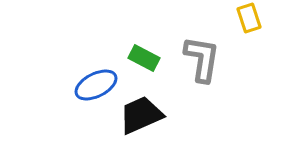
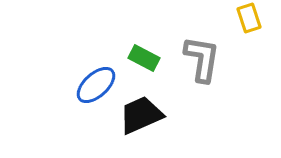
blue ellipse: rotated 15 degrees counterclockwise
